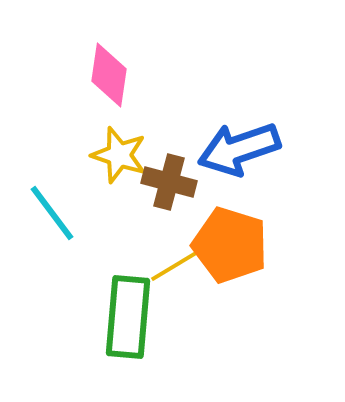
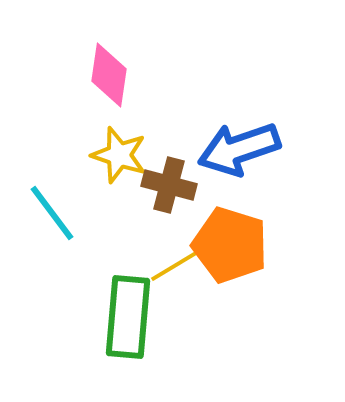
brown cross: moved 3 px down
